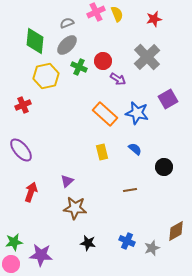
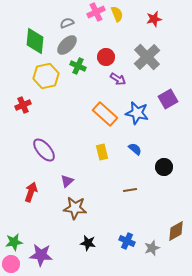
red circle: moved 3 px right, 4 px up
green cross: moved 1 px left, 1 px up
purple ellipse: moved 23 px right
